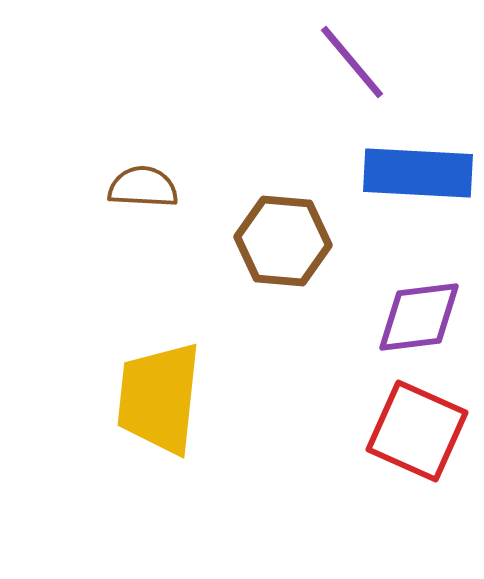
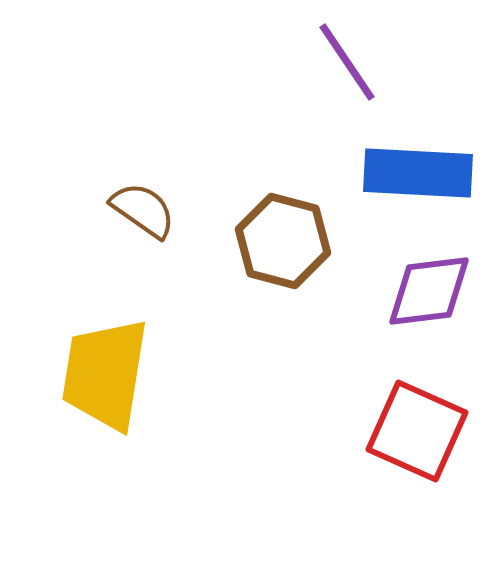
purple line: moved 5 px left; rotated 6 degrees clockwise
brown semicircle: moved 23 px down; rotated 32 degrees clockwise
brown hexagon: rotated 10 degrees clockwise
purple diamond: moved 10 px right, 26 px up
yellow trapezoid: moved 54 px left, 24 px up; rotated 3 degrees clockwise
